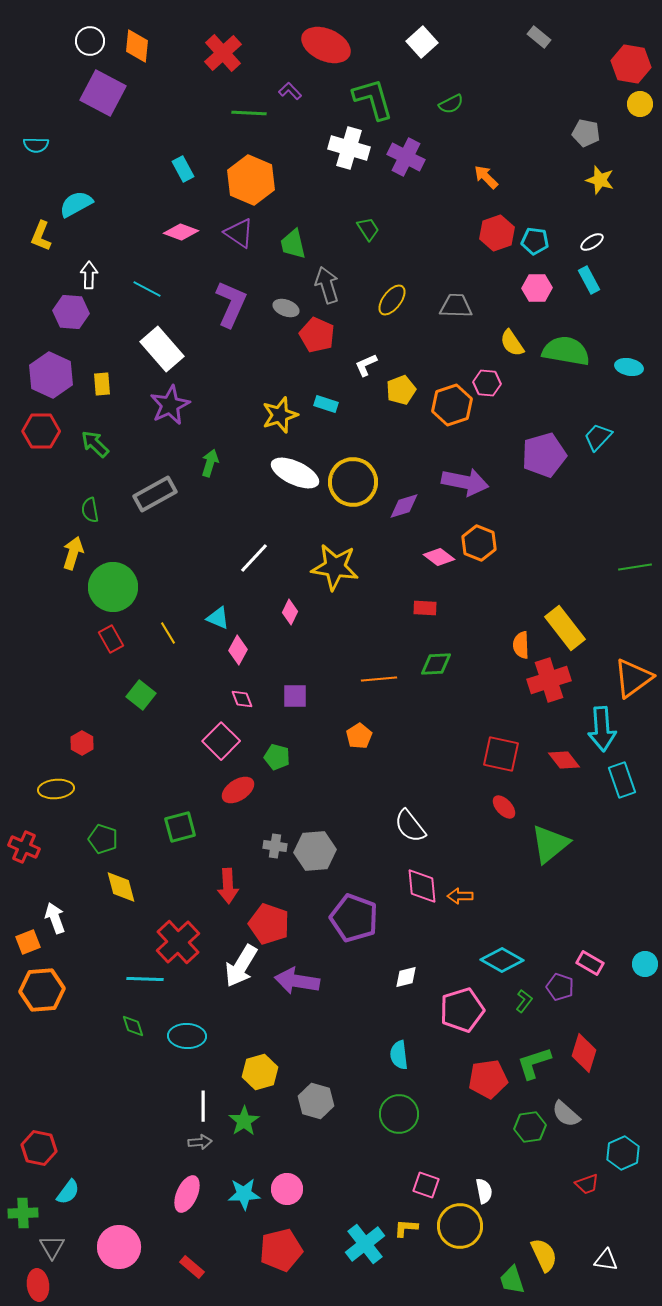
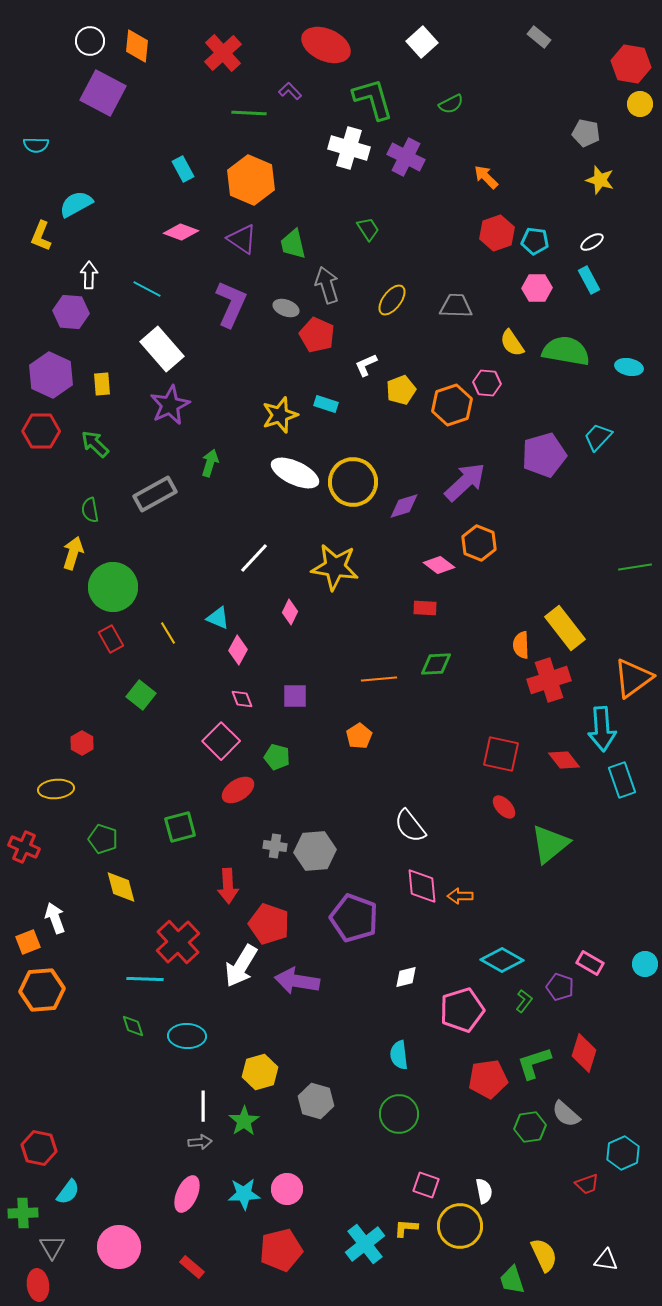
purple triangle at (239, 233): moved 3 px right, 6 px down
purple arrow at (465, 482): rotated 54 degrees counterclockwise
pink diamond at (439, 557): moved 8 px down
